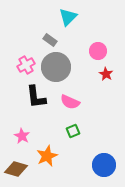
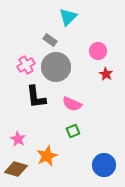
pink semicircle: moved 2 px right, 2 px down
pink star: moved 4 px left, 3 px down
